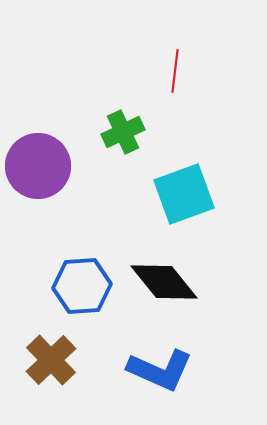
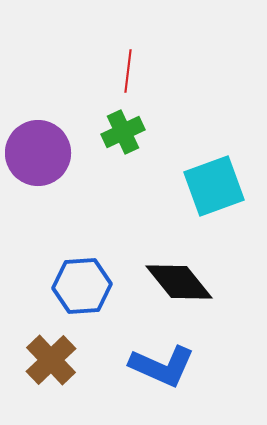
red line: moved 47 px left
purple circle: moved 13 px up
cyan square: moved 30 px right, 8 px up
black diamond: moved 15 px right
blue L-shape: moved 2 px right, 4 px up
